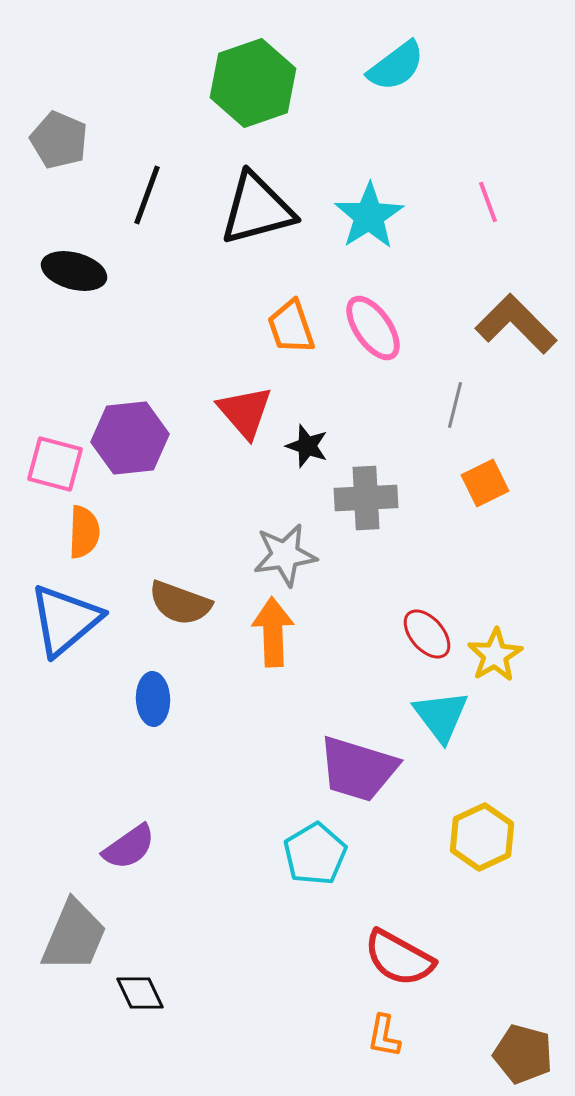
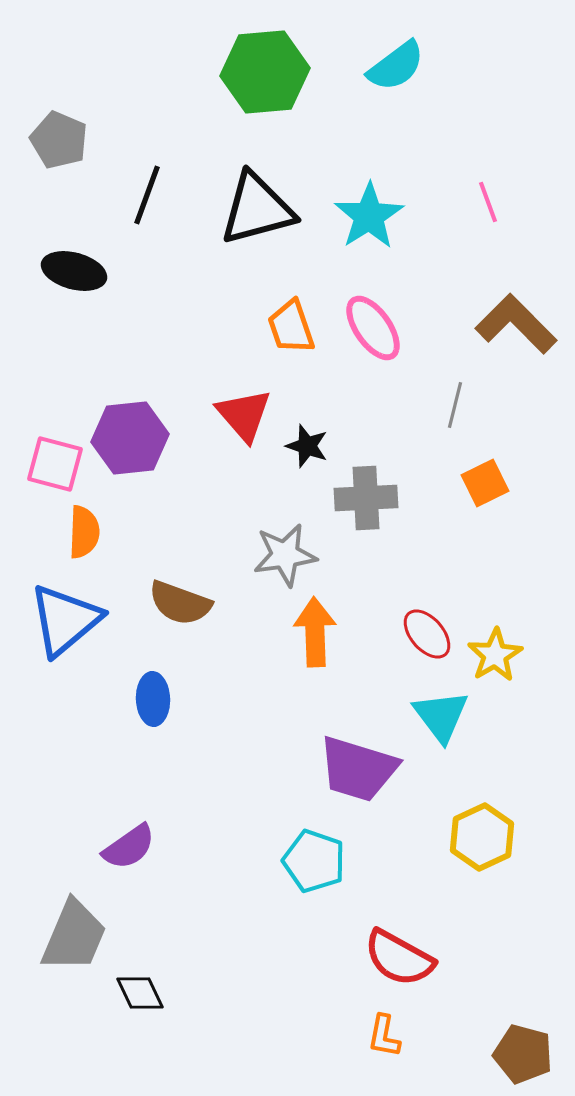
green hexagon: moved 12 px right, 11 px up; rotated 14 degrees clockwise
red triangle: moved 1 px left, 3 px down
orange arrow: moved 42 px right
cyan pentagon: moved 1 px left, 7 px down; rotated 22 degrees counterclockwise
